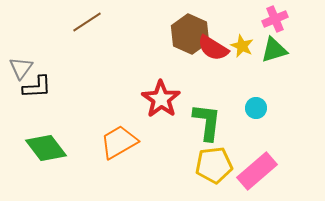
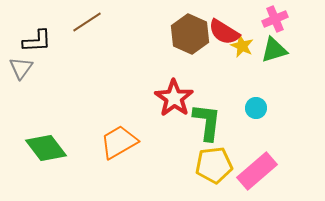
red semicircle: moved 11 px right, 16 px up
black L-shape: moved 46 px up
red star: moved 13 px right, 1 px up
